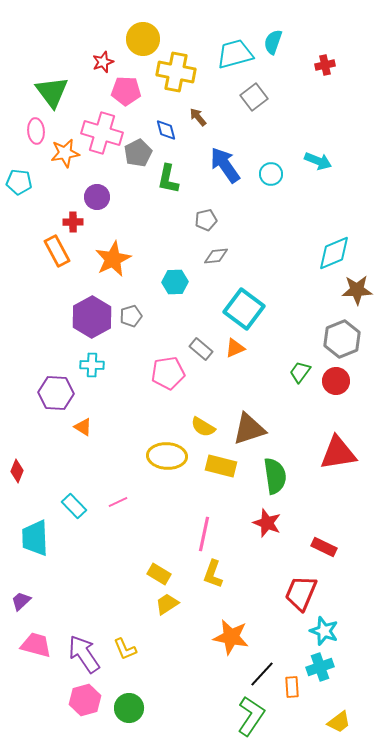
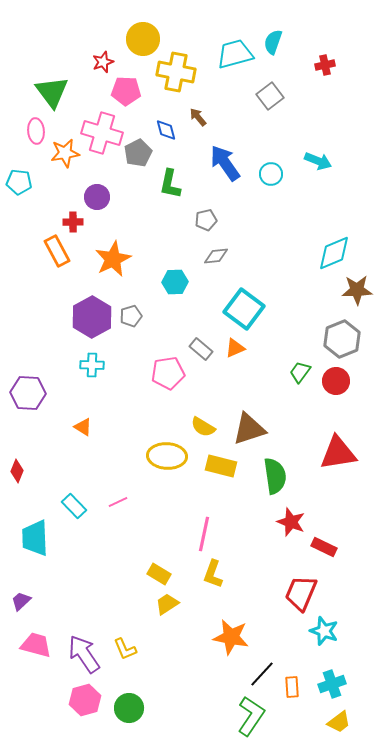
gray square at (254, 97): moved 16 px right, 1 px up
blue arrow at (225, 165): moved 2 px up
green L-shape at (168, 179): moved 2 px right, 5 px down
purple hexagon at (56, 393): moved 28 px left
red star at (267, 523): moved 24 px right, 1 px up
cyan cross at (320, 667): moved 12 px right, 17 px down
